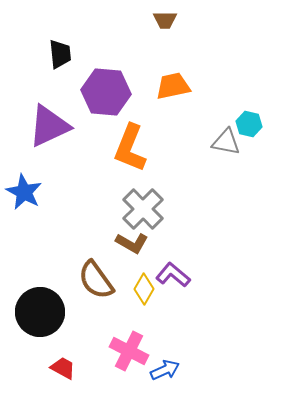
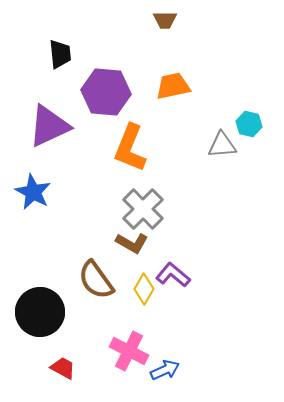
gray triangle: moved 4 px left, 3 px down; rotated 16 degrees counterclockwise
blue star: moved 9 px right
